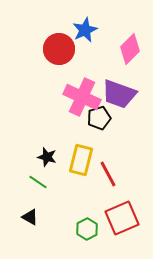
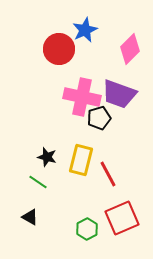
pink cross: rotated 12 degrees counterclockwise
